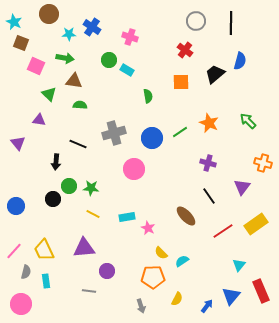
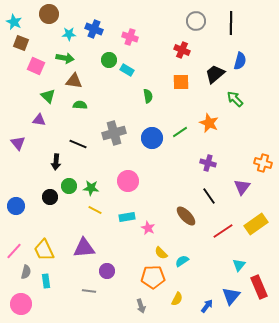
blue cross at (92, 27): moved 2 px right, 2 px down; rotated 12 degrees counterclockwise
red cross at (185, 50): moved 3 px left; rotated 14 degrees counterclockwise
green triangle at (49, 94): moved 1 px left, 2 px down
green arrow at (248, 121): moved 13 px left, 22 px up
pink circle at (134, 169): moved 6 px left, 12 px down
black circle at (53, 199): moved 3 px left, 2 px up
yellow line at (93, 214): moved 2 px right, 4 px up
red rectangle at (261, 291): moved 2 px left, 4 px up
